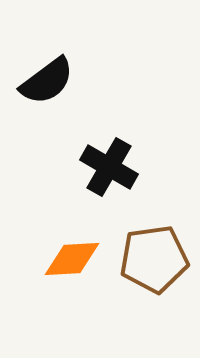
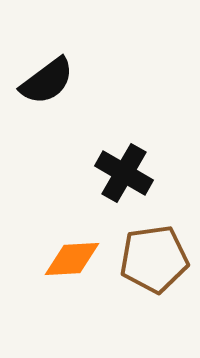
black cross: moved 15 px right, 6 px down
